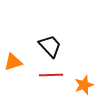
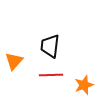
black trapezoid: rotated 130 degrees counterclockwise
orange triangle: moved 1 px right, 1 px up; rotated 30 degrees counterclockwise
